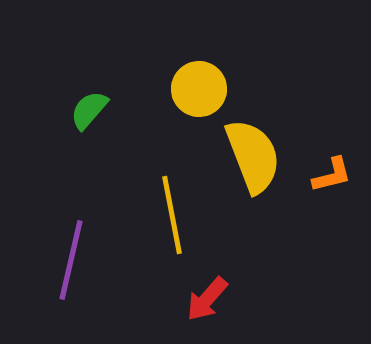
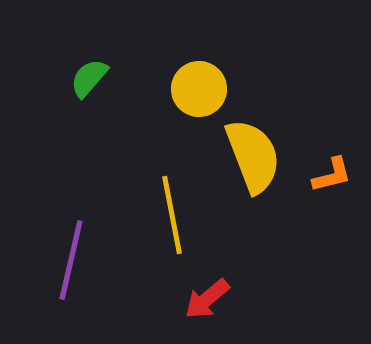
green semicircle: moved 32 px up
red arrow: rotated 9 degrees clockwise
